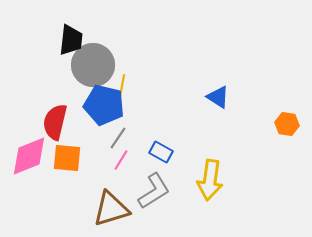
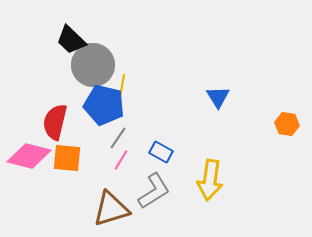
black trapezoid: rotated 128 degrees clockwise
blue triangle: rotated 25 degrees clockwise
pink diamond: rotated 36 degrees clockwise
